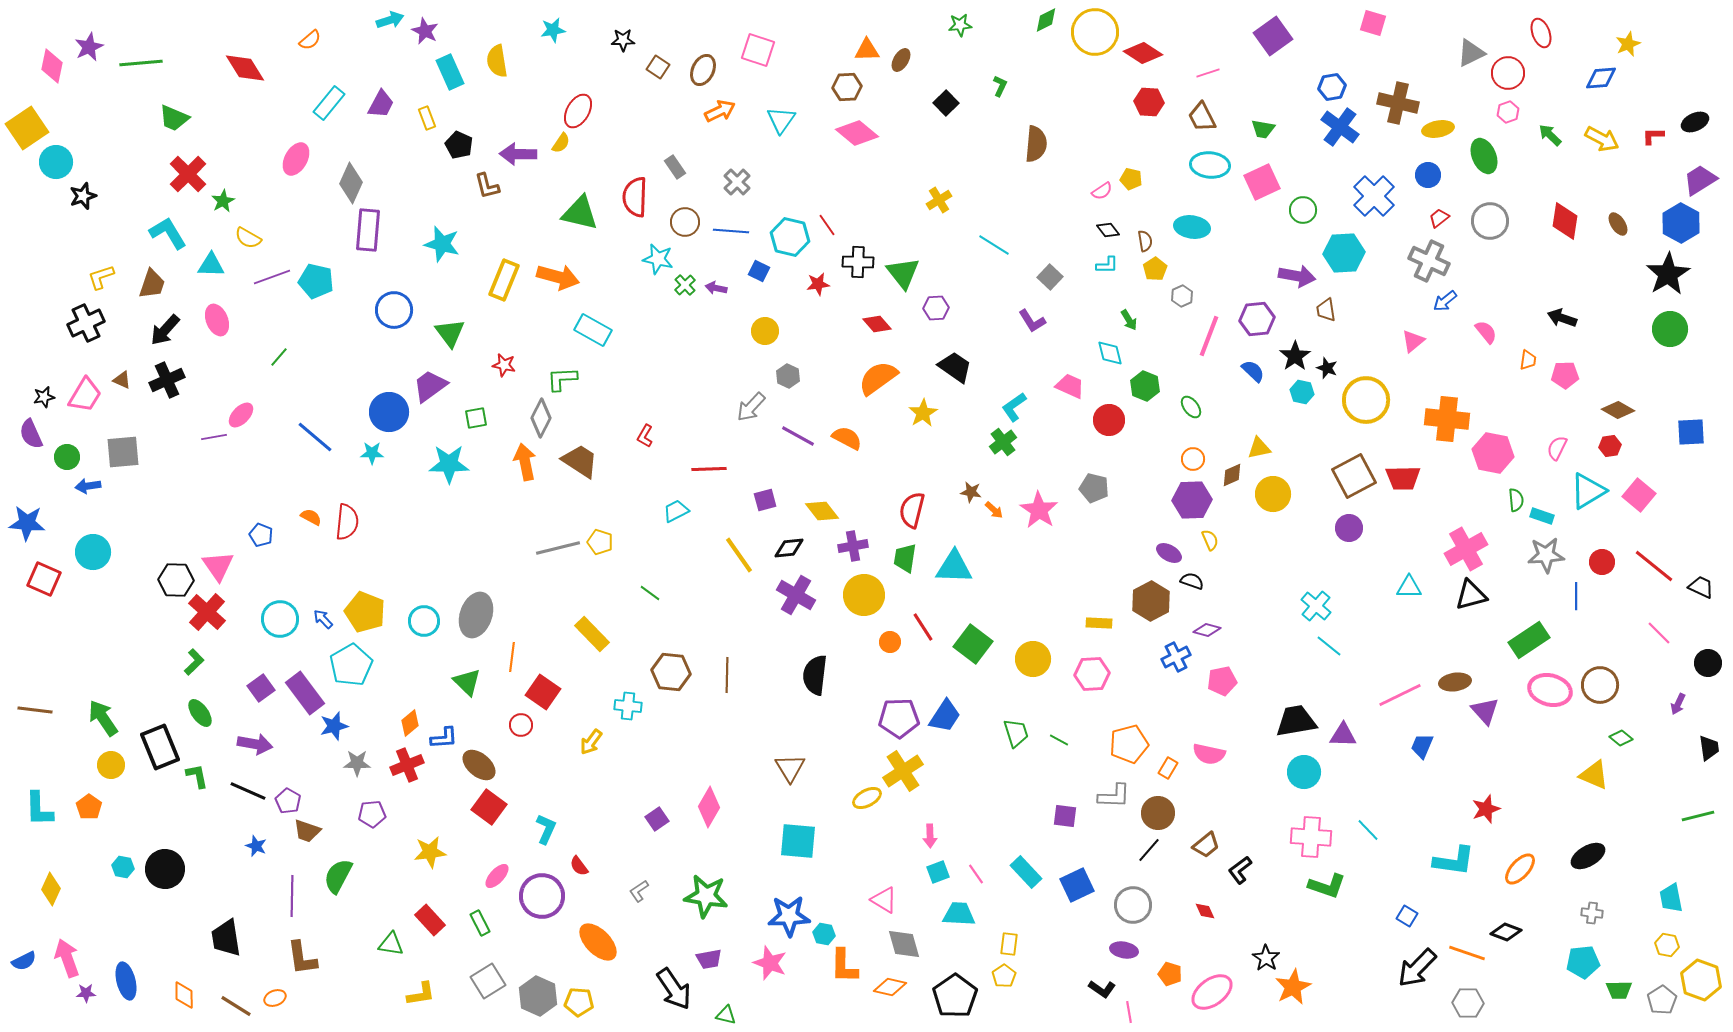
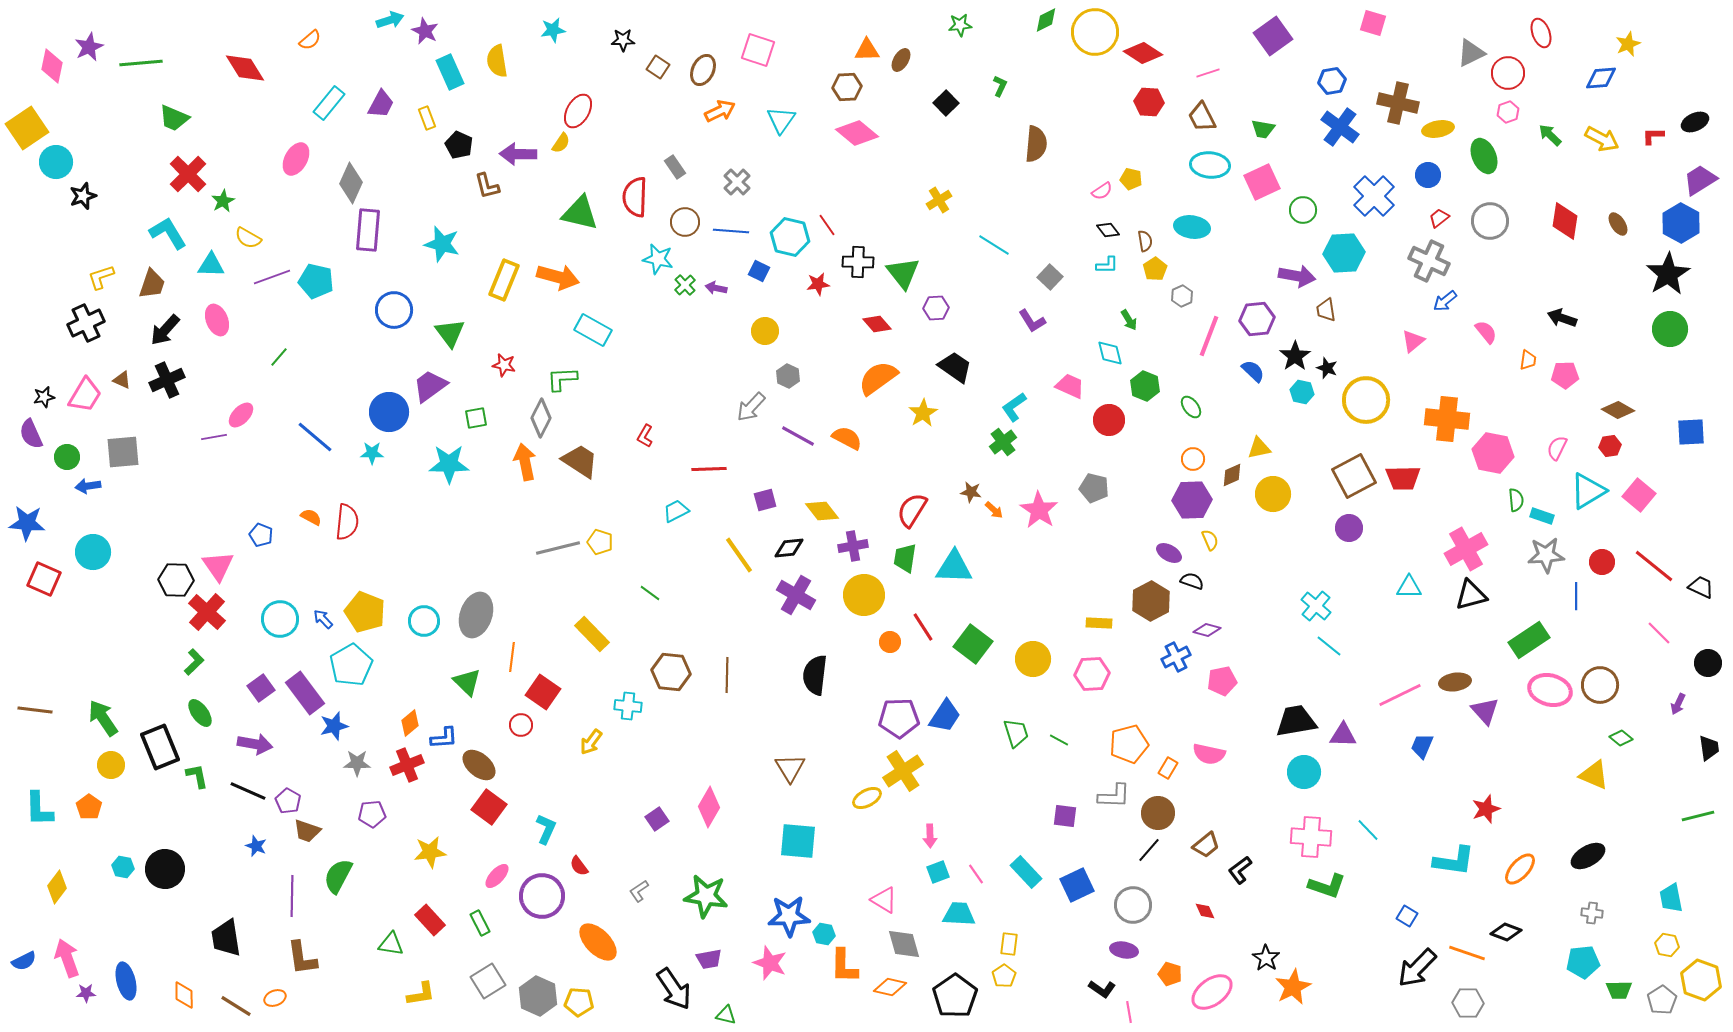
blue hexagon at (1332, 87): moved 6 px up
red semicircle at (912, 510): rotated 18 degrees clockwise
yellow diamond at (51, 889): moved 6 px right, 2 px up; rotated 12 degrees clockwise
